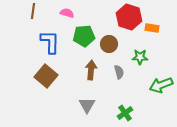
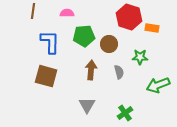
pink semicircle: rotated 16 degrees counterclockwise
brown square: rotated 25 degrees counterclockwise
green arrow: moved 3 px left
